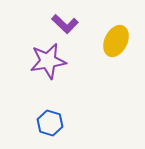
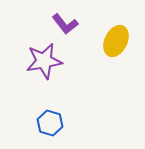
purple L-shape: rotated 8 degrees clockwise
purple star: moved 4 px left
